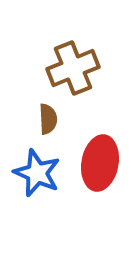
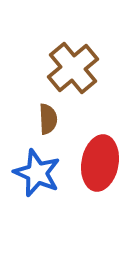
brown cross: rotated 18 degrees counterclockwise
